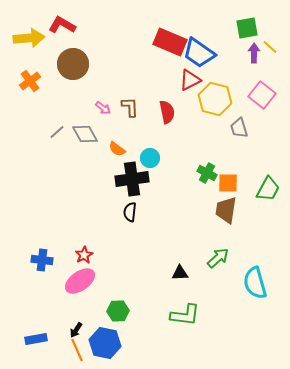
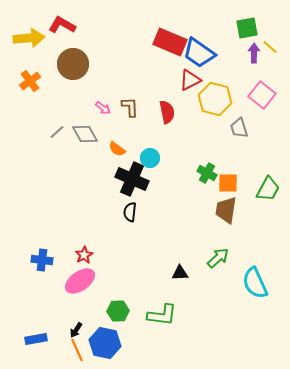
black cross: rotated 32 degrees clockwise
cyan semicircle: rotated 8 degrees counterclockwise
green L-shape: moved 23 px left
